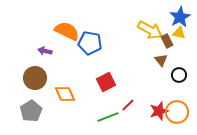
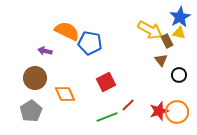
green line: moved 1 px left
